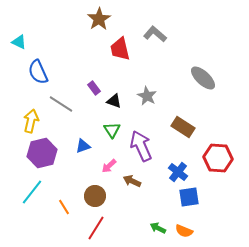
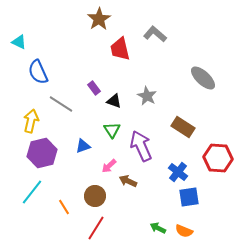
brown arrow: moved 4 px left
